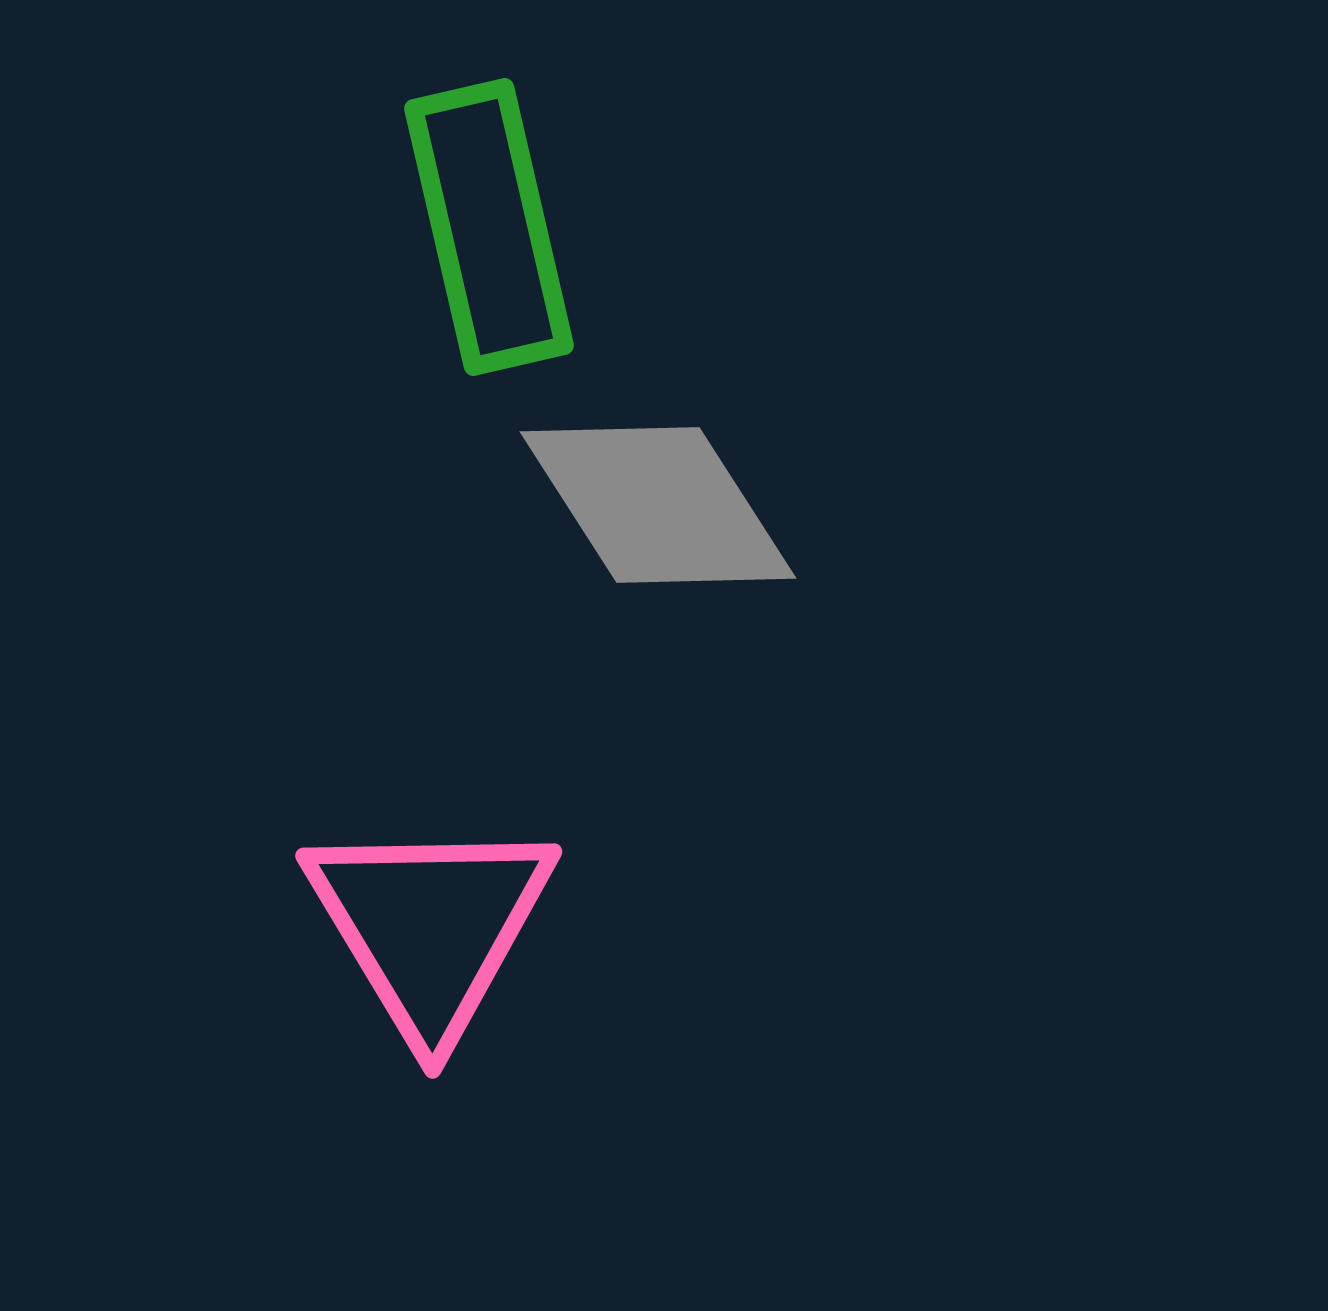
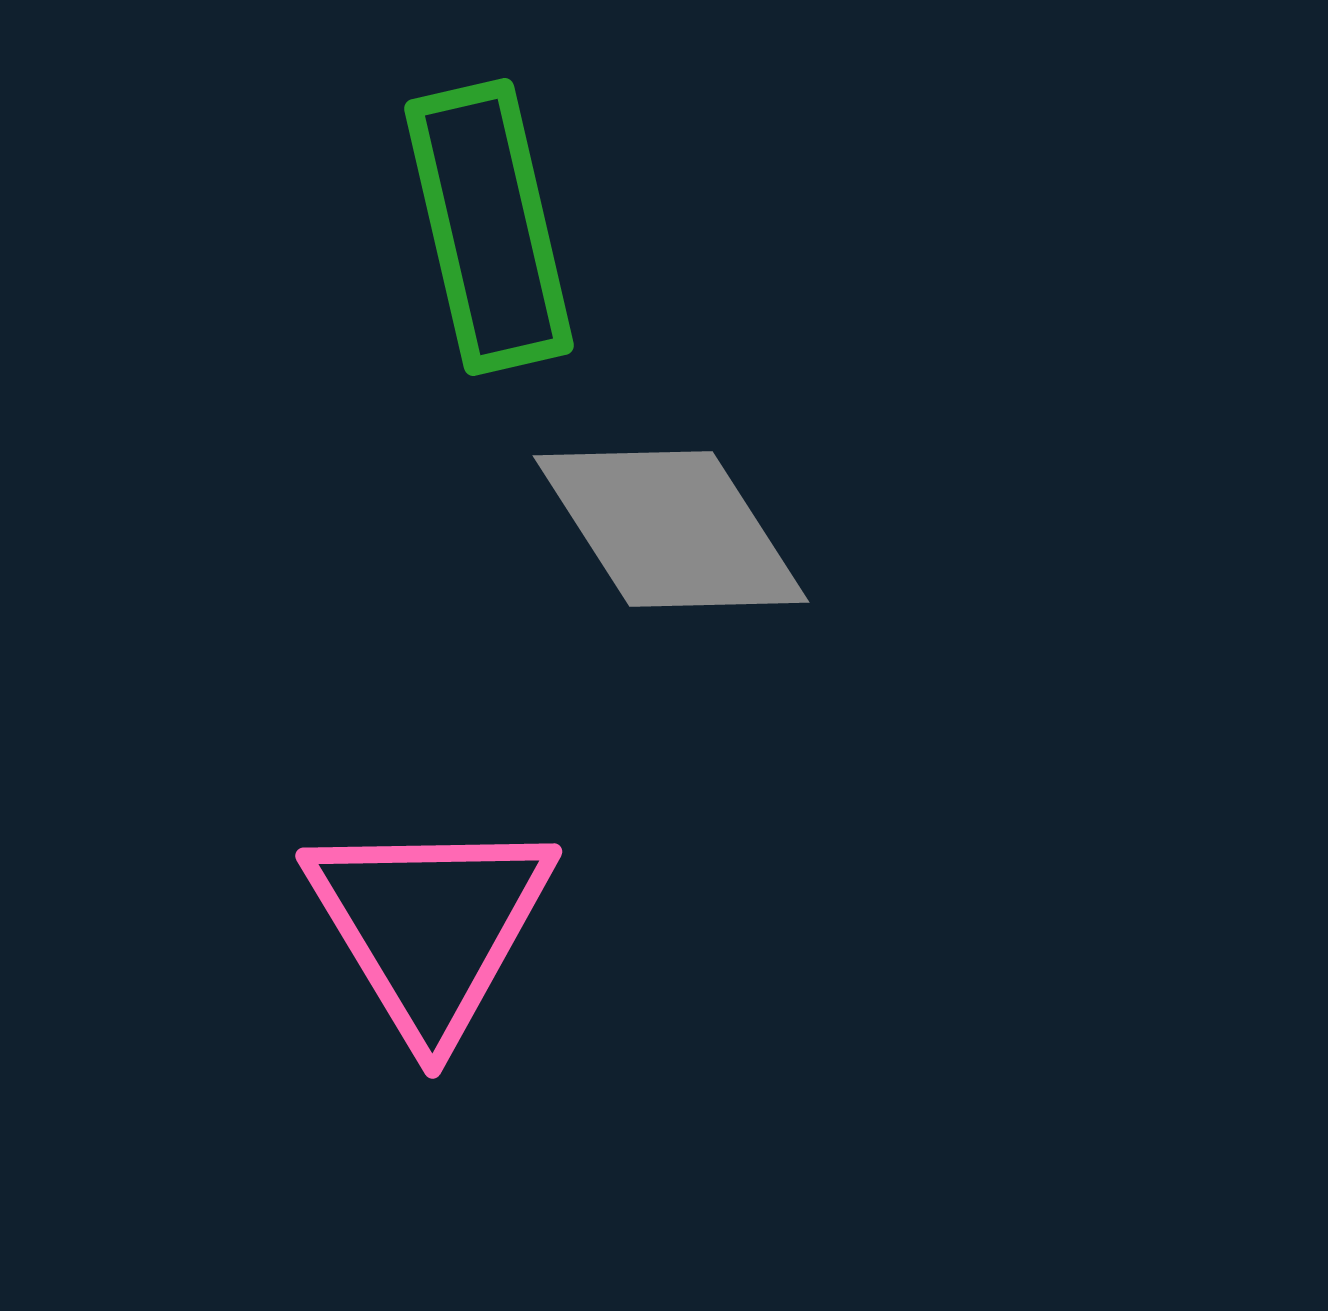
gray diamond: moved 13 px right, 24 px down
